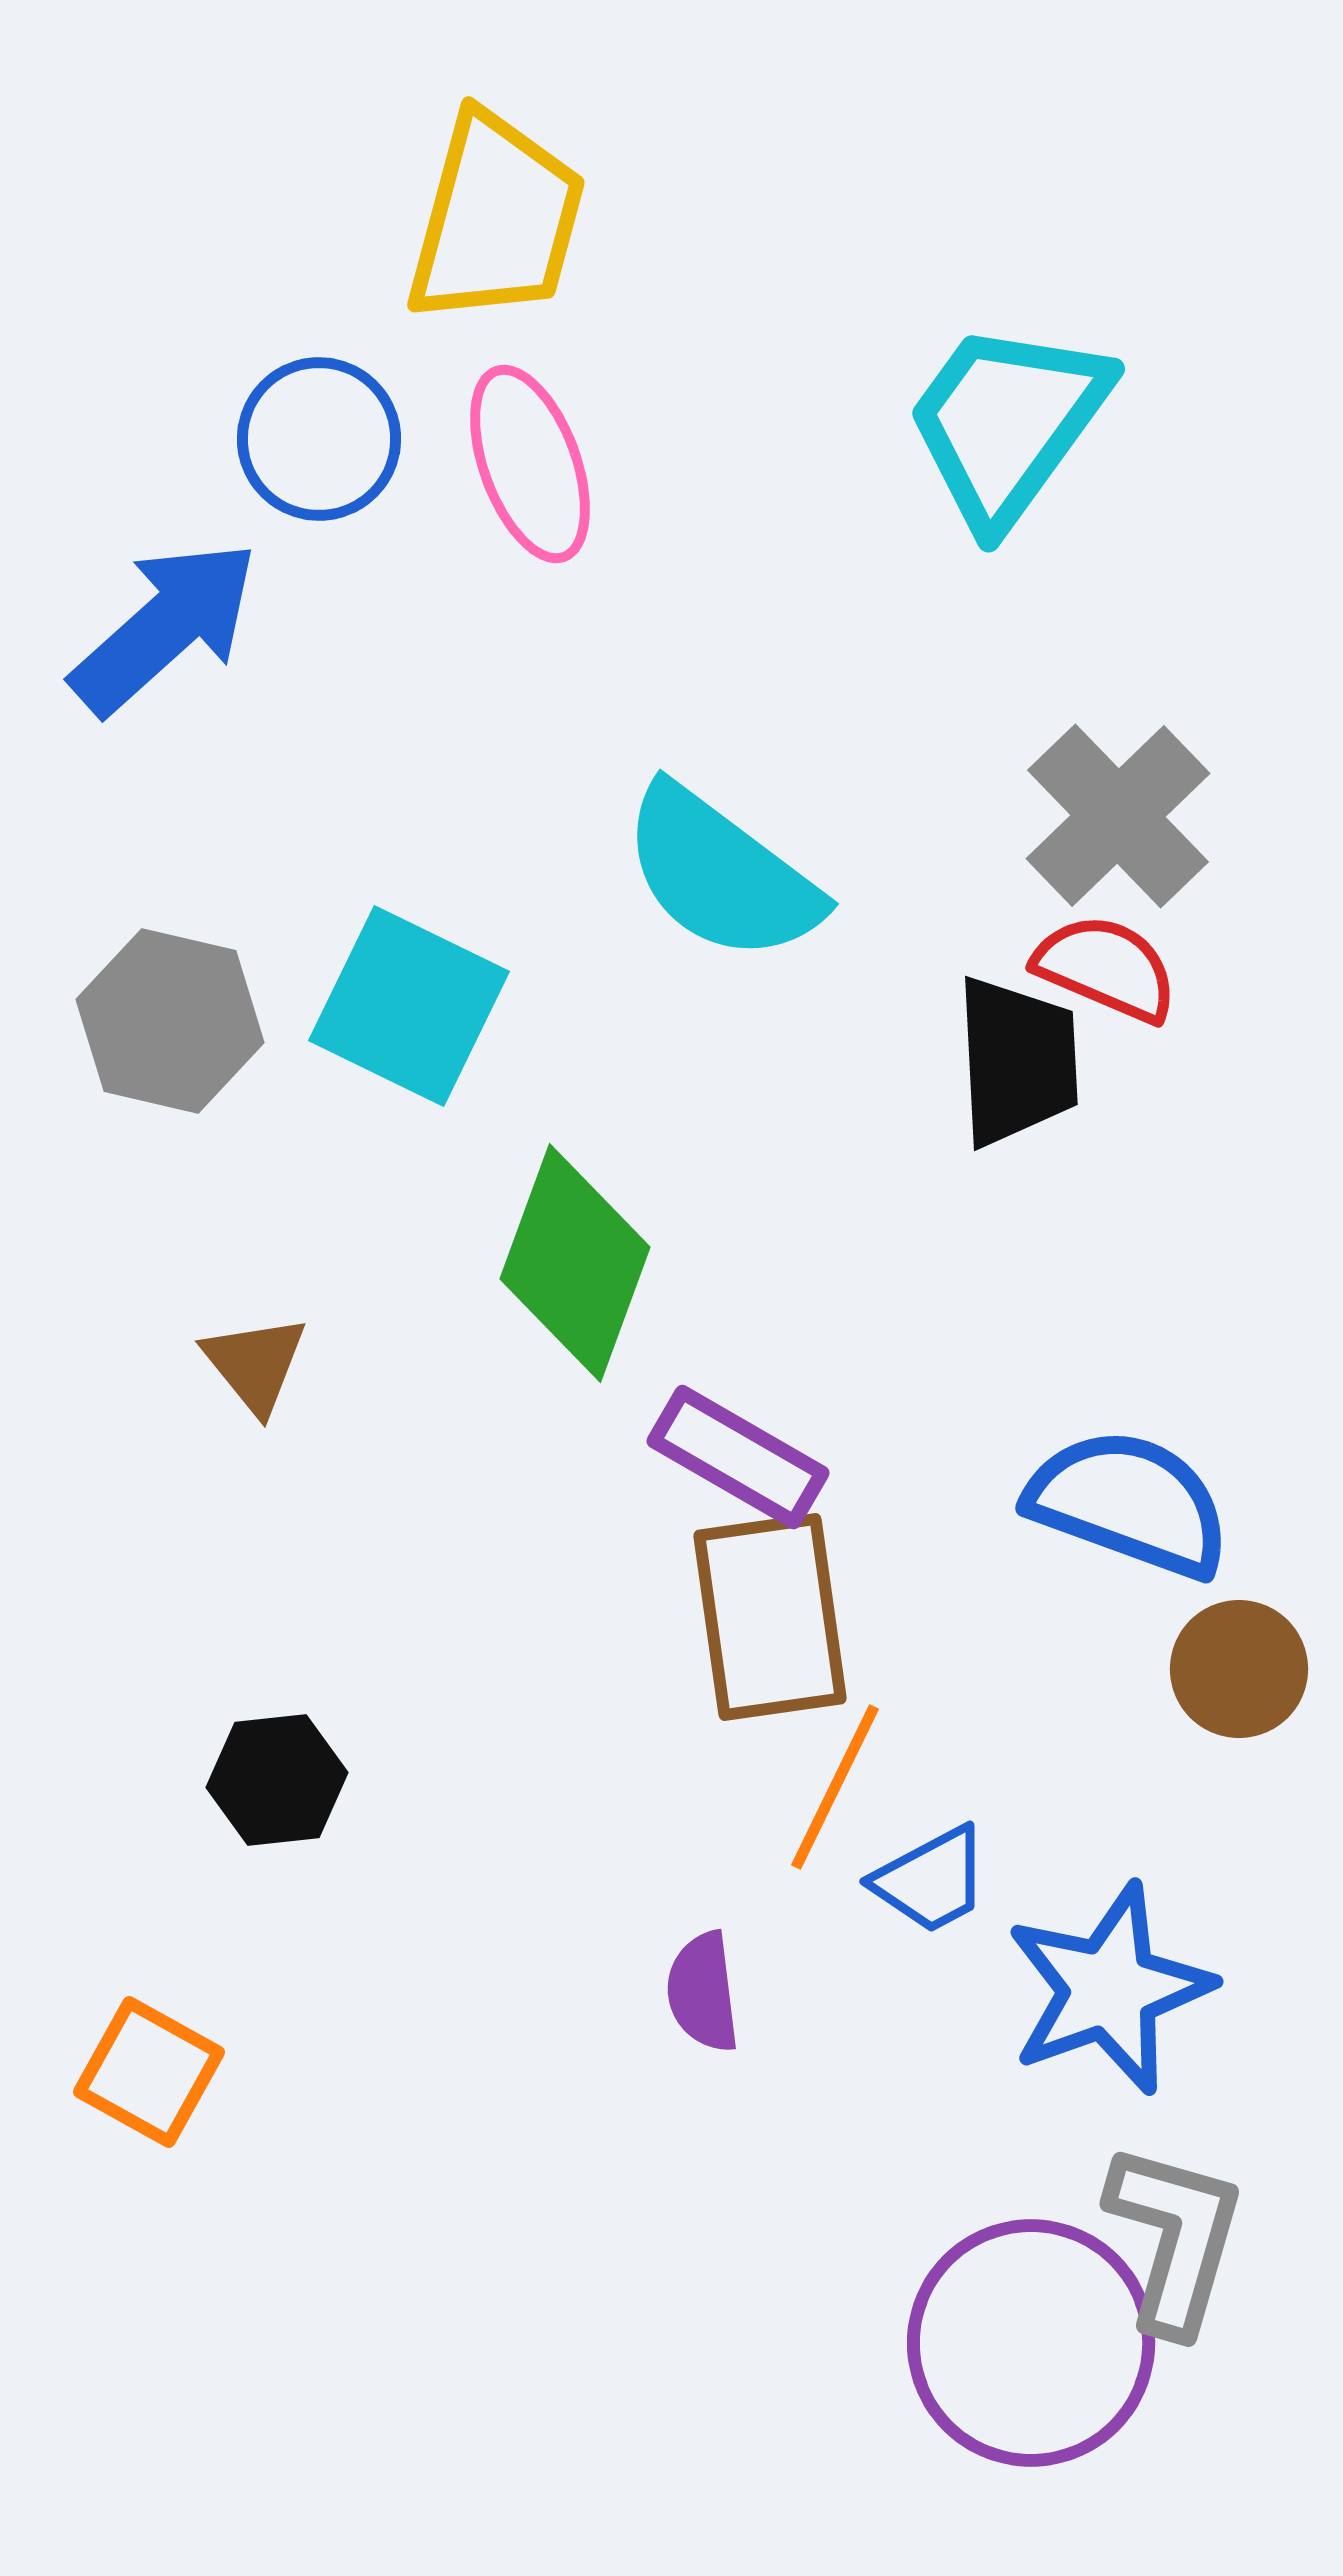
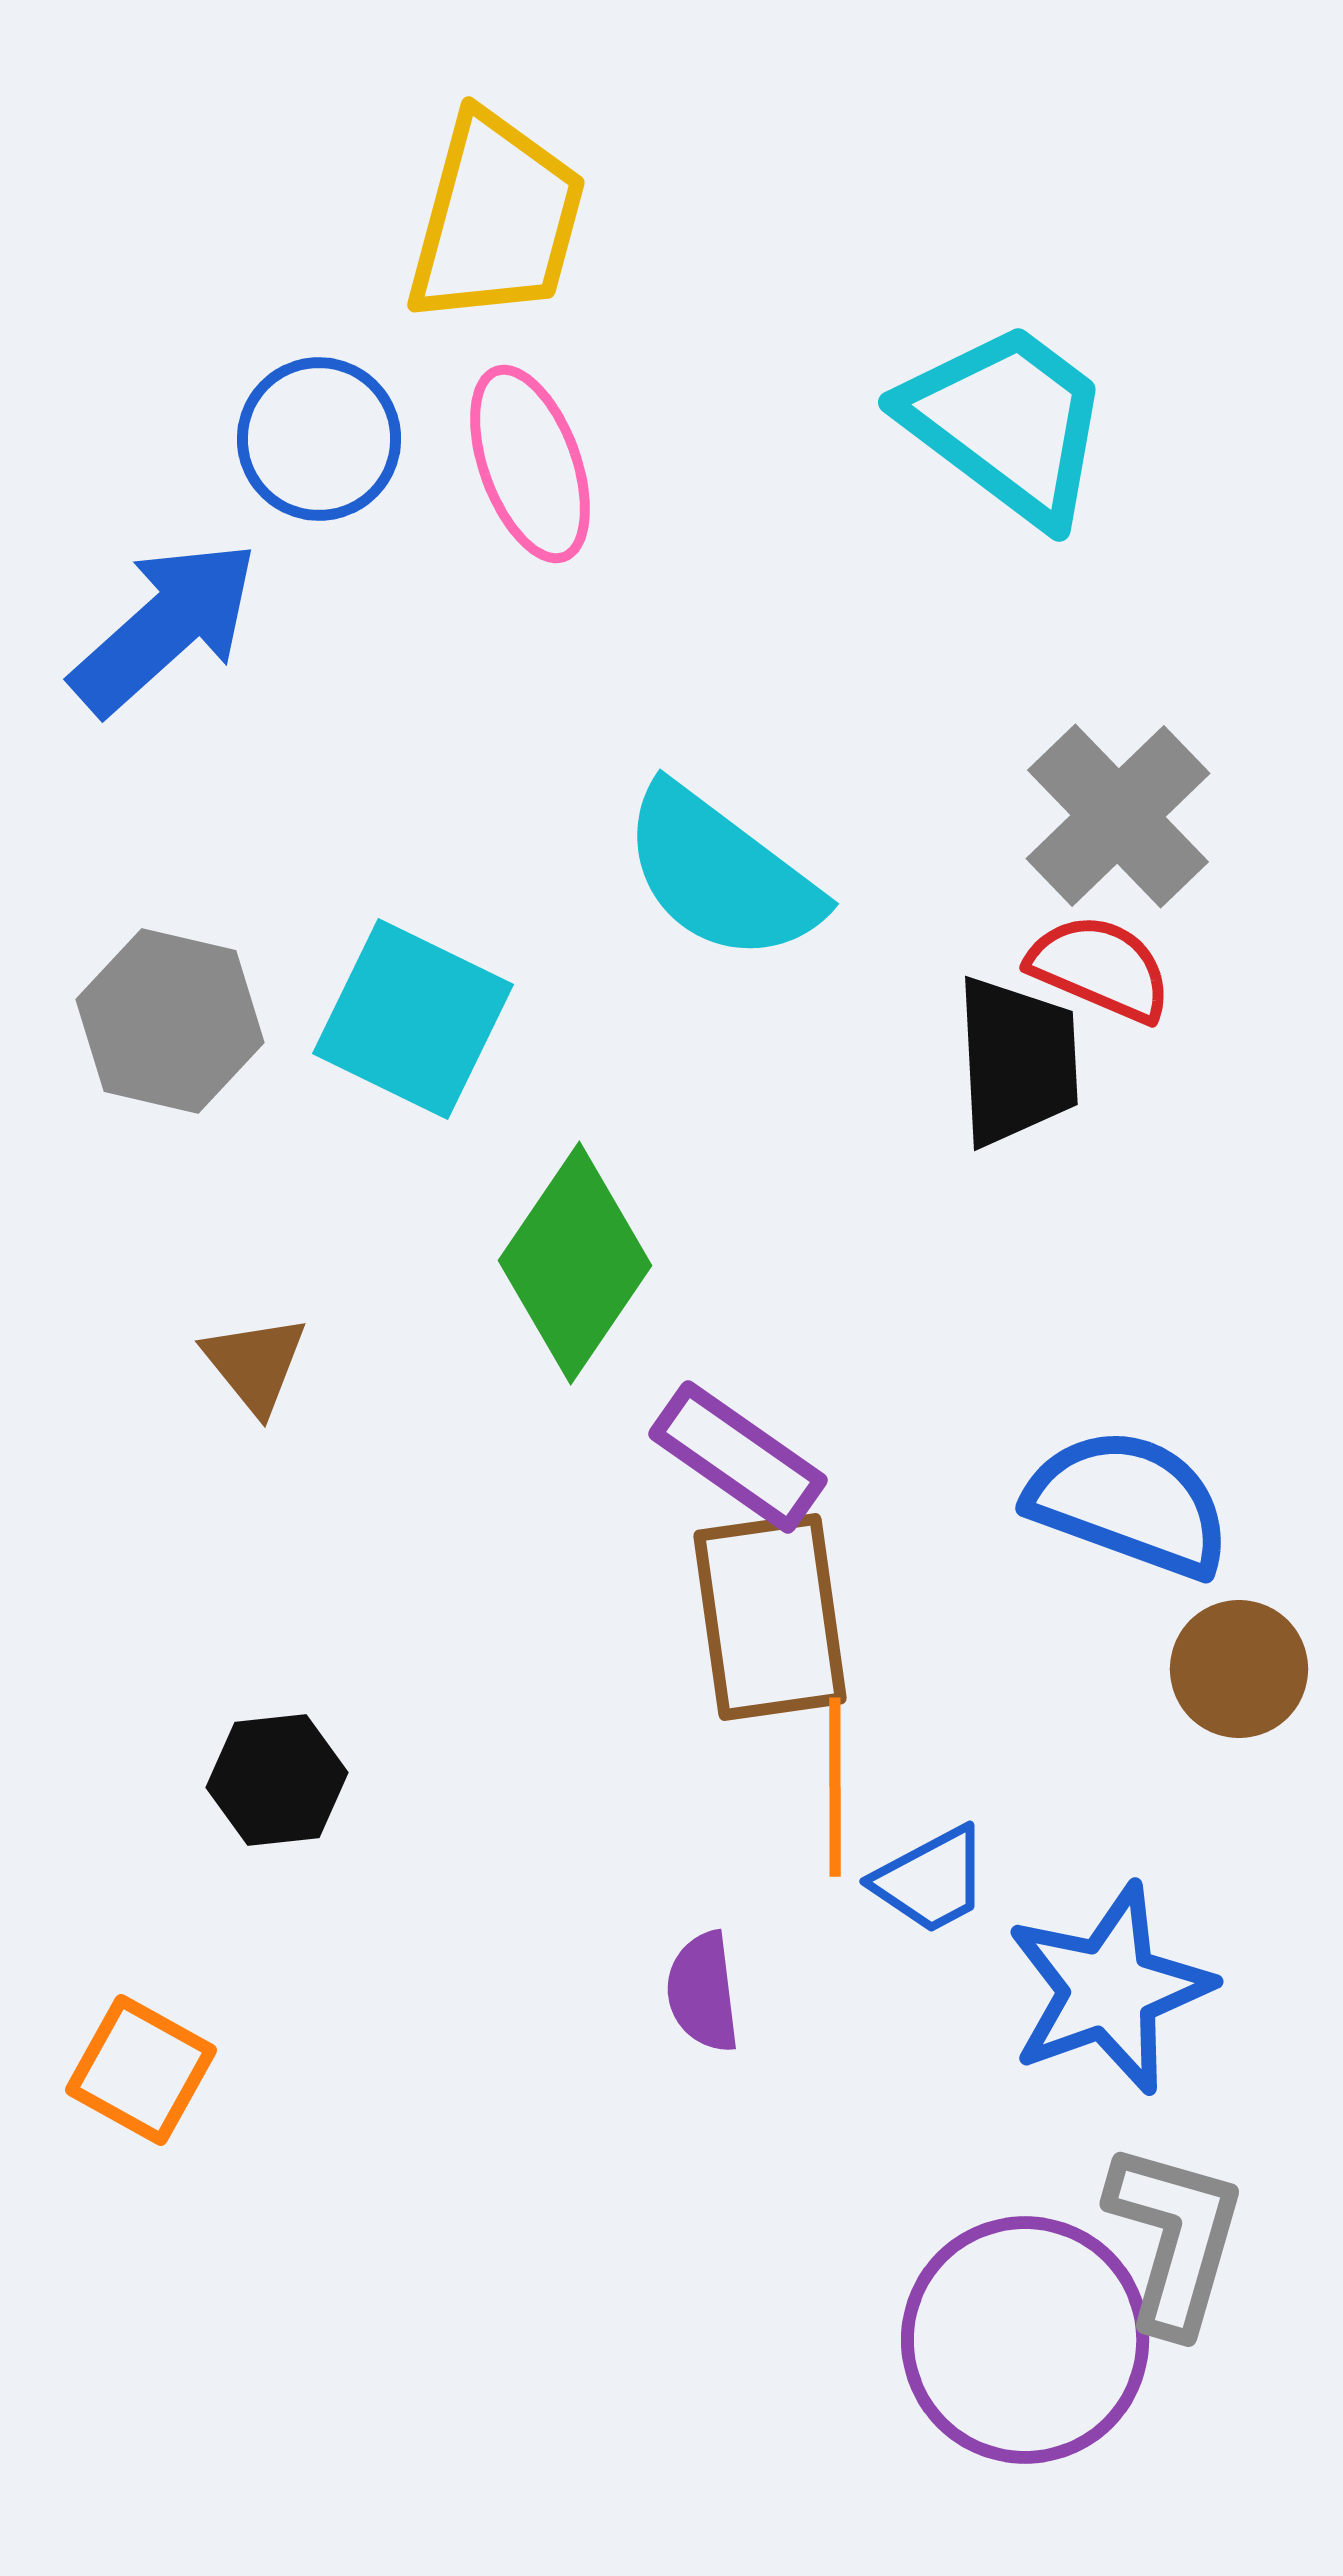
cyan trapezoid: rotated 91 degrees clockwise
red semicircle: moved 6 px left
cyan square: moved 4 px right, 13 px down
green diamond: rotated 14 degrees clockwise
purple rectangle: rotated 5 degrees clockwise
orange line: rotated 26 degrees counterclockwise
orange square: moved 8 px left, 2 px up
purple circle: moved 6 px left, 3 px up
